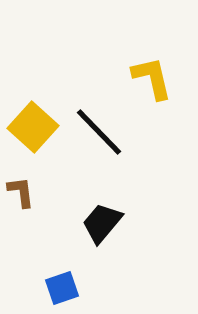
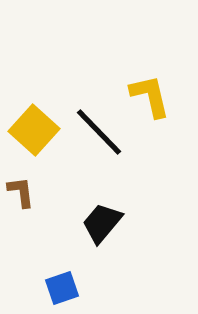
yellow L-shape: moved 2 px left, 18 px down
yellow square: moved 1 px right, 3 px down
